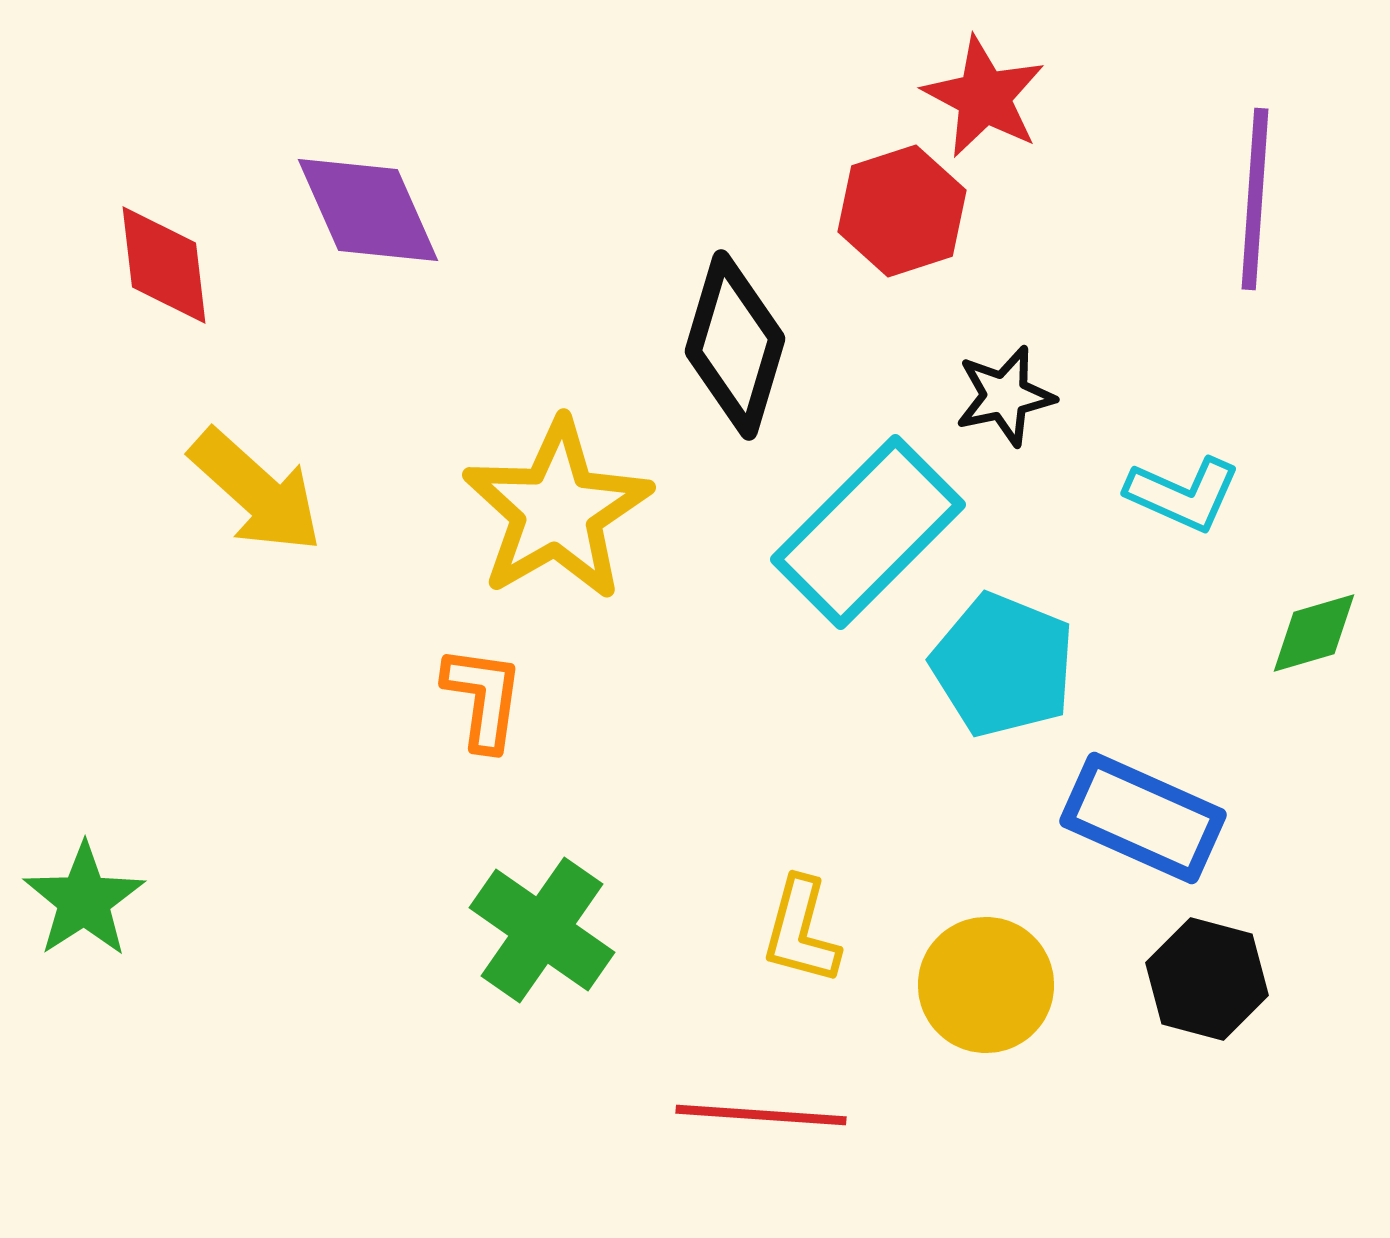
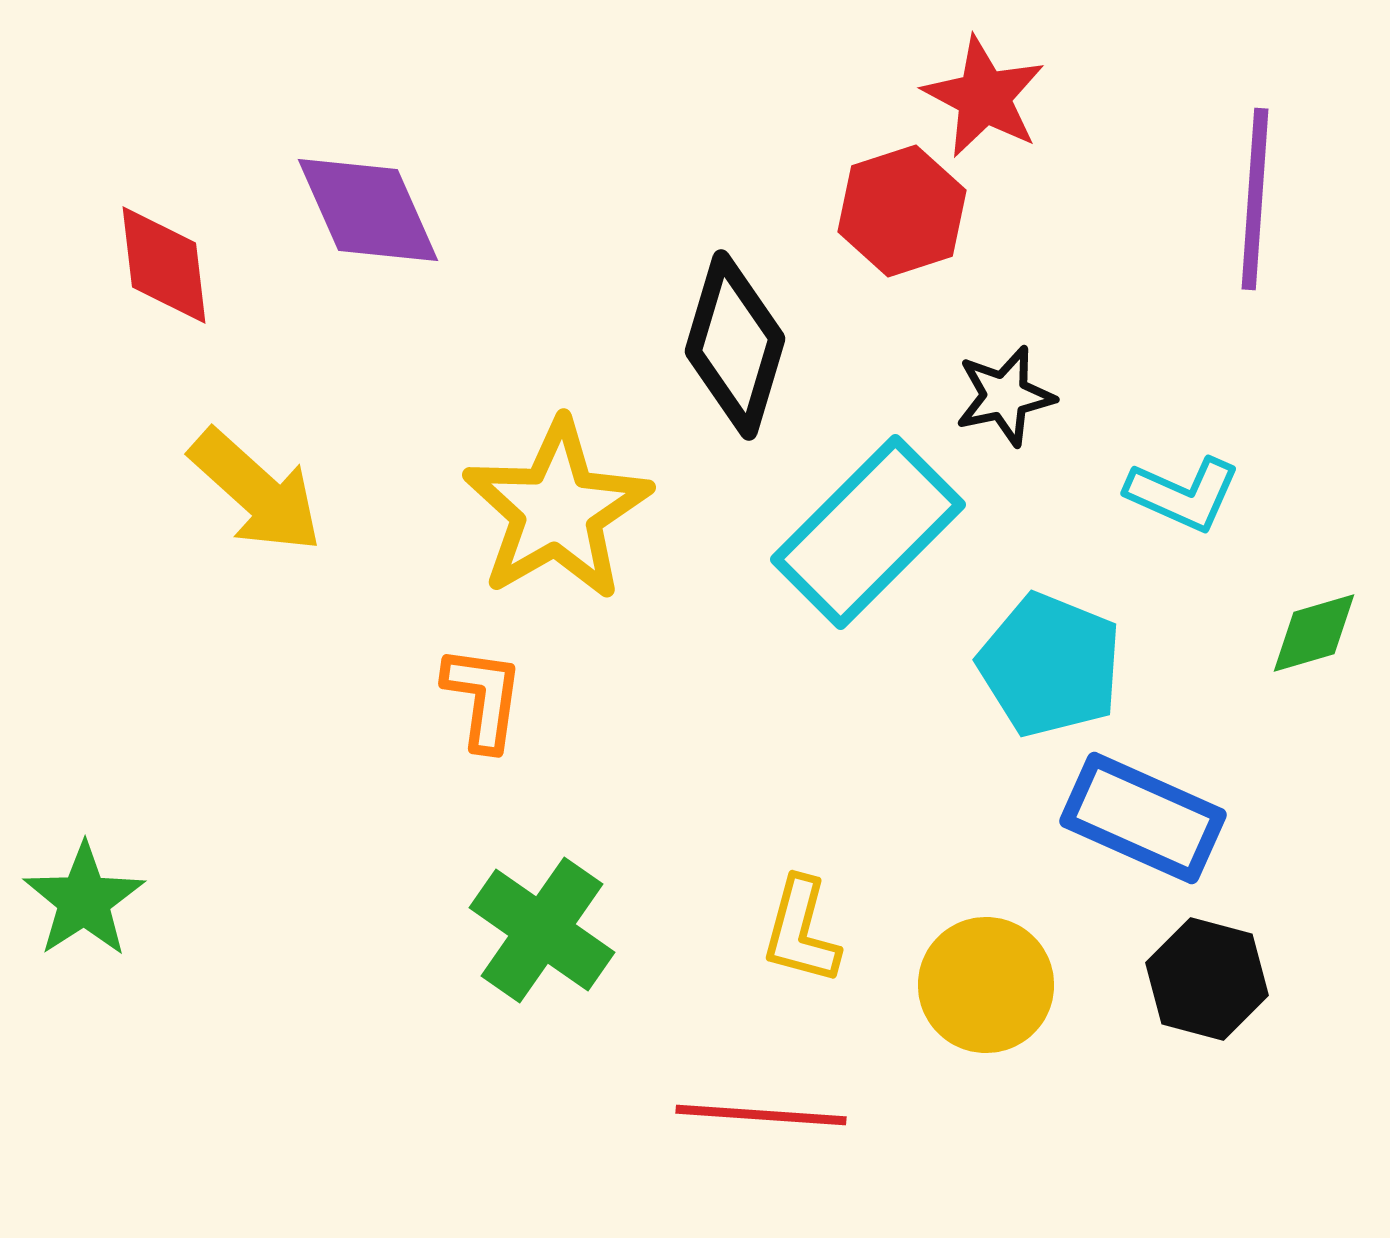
cyan pentagon: moved 47 px right
